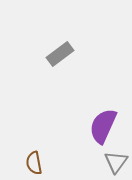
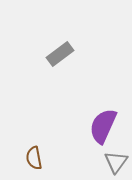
brown semicircle: moved 5 px up
